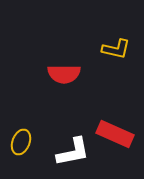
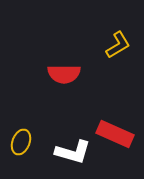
yellow L-shape: moved 2 px right, 4 px up; rotated 44 degrees counterclockwise
white L-shape: rotated 27 degrees clockwise
